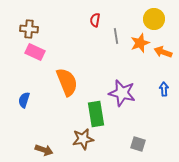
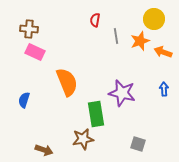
orange star: moved 2 px up
